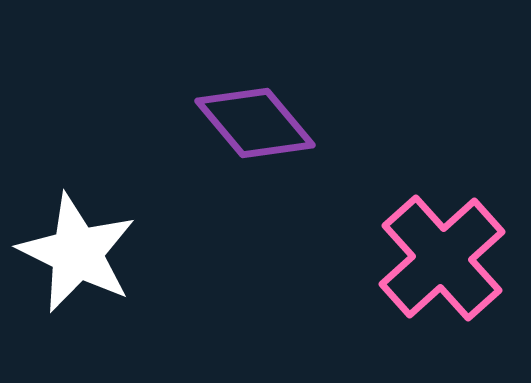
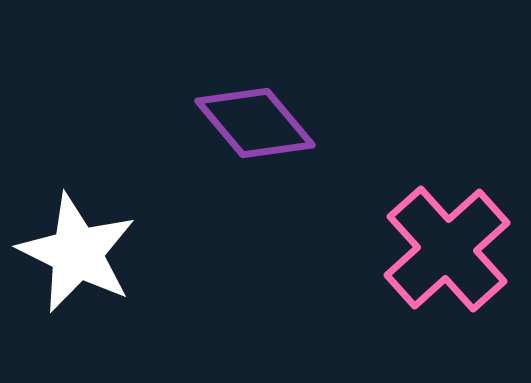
pink cross: moved 5 px right, 9 px up
